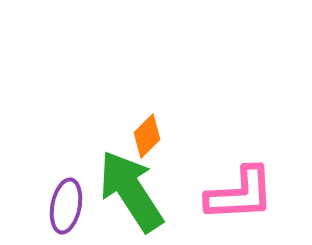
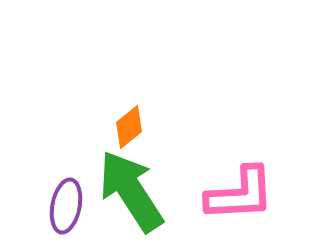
orange diamond: moved 18 px left, 9 px up; rotated 6 degrees clockwise
